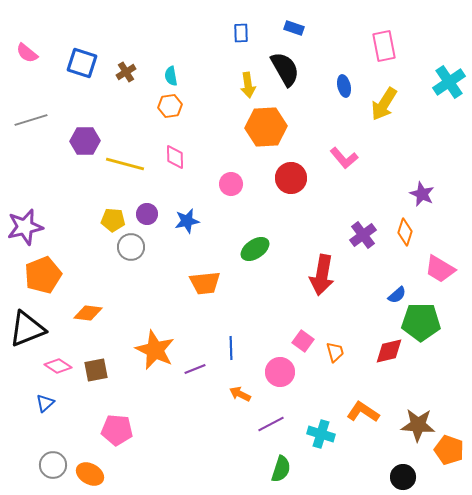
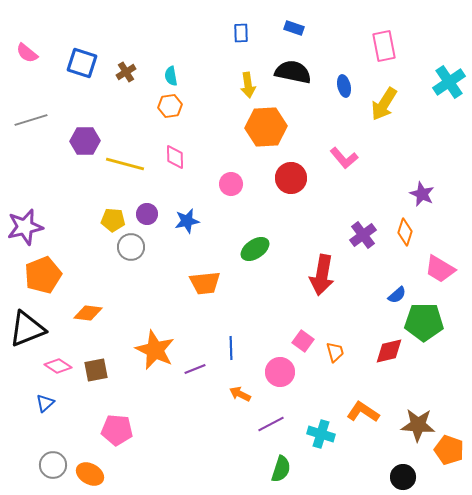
black semicircle at (285, 69): moved 8 px right, 3 px down; rotated 48 degrees counterclockwise
green pentagon at (421, 322): moved 3 px right
